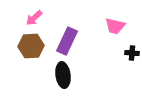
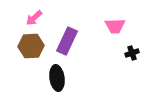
pink trapezoid: rotated 15 degrees counterclockwise
black cross: rotated 24 degrees counterclockwise
black ellipse: moved 6 px left, 3 px down
